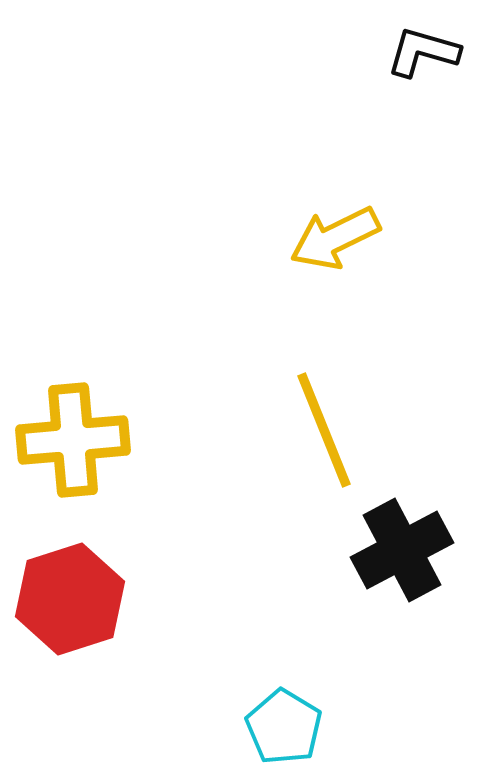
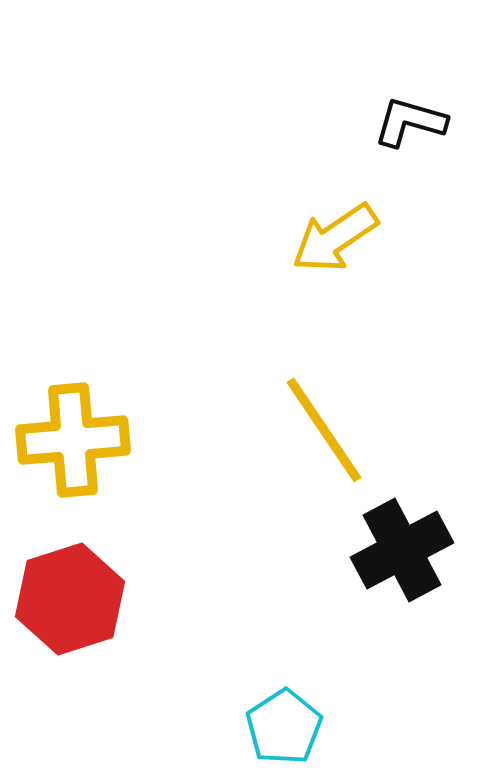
black L-shape: moved 13 px left, 70 px down
yellow arrow: rotated 8 degrees counterclockwise
yellow line: rotated 12 degrees counterclockwise
cyan pentagon: rotated 8 degrees clockwise
